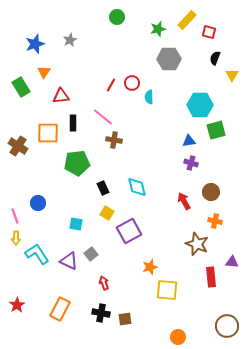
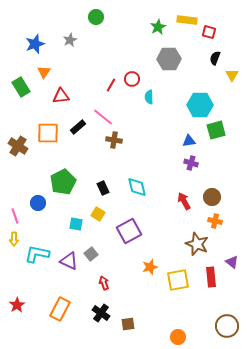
green circle at (117, 17): moved 21 px left
yellow rectangle at (187, 20): rotated 54 degrees clockwise
green star at (158, 29): moved 2 px up; rotated 14 degrees counterclockwise
red circle at (132, 83): moved 4 px up
black rectangle at (73, 123): moved 5 px right, 4 px down; rotated 49 degrees clockwise
green pentagon at (77, 163): moved 14 px left, 19 px down; rotated 20 degrees counterclockwise
brown circle at (211, 192): moved 1 px right, 5 px down
yellow square at (107, 213): moved 9 px left, 1 px down
yellow arrow at (16, 238): moved 2 px left, 1 px down
cyan L-shape at (37, 254): rotated 45 degrees counterclockwise
purple triangle at (232, 262): rotated 32 degrees clockwise
yellow square at (167, 290): moved 11 px right, 10 px up; rotated 15 degrees counterclockwise
black cross at (101, 313): rotated 24 degrees clockwise
brown square at (125, 319): moved 3 px right, 5 px down
